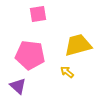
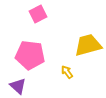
pink square: rotated 18 degrees counterclockwise
yellow trapezoid: moved 10 px right
yellow arrow: rotated 16 degrees clockwise
